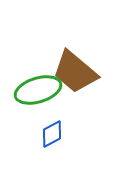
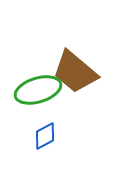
blue diamond: moved 7 px left, 2 px down
